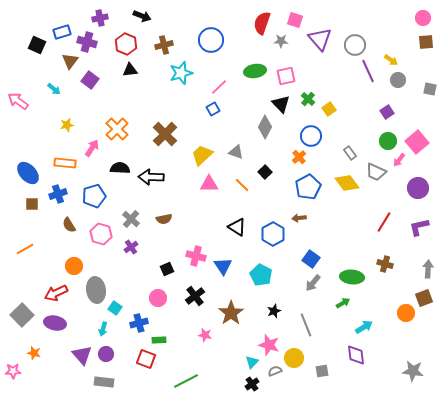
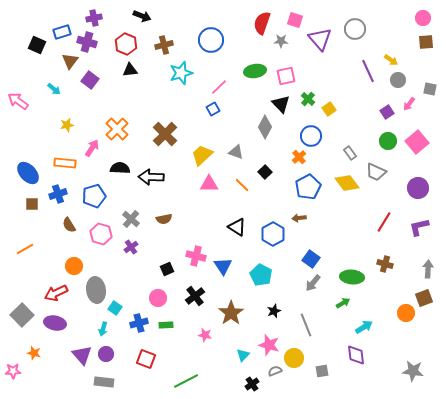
purple cross at (100, 18): moved 6 px left
gray circle at (355, 45): moved 16 px up
pink arrow at (399, 160): moved 10 px right, 56 px up
green rectangle at (159, 340): moved 7 px right, 15 px up
cyan triangle at (252, 362): moved 9 px left, 7 px up
